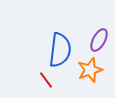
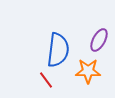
blue semicircle: moved 2 px left
orange star: moved 2 px left, 1 px down; rotated 20 degrees clockwise
